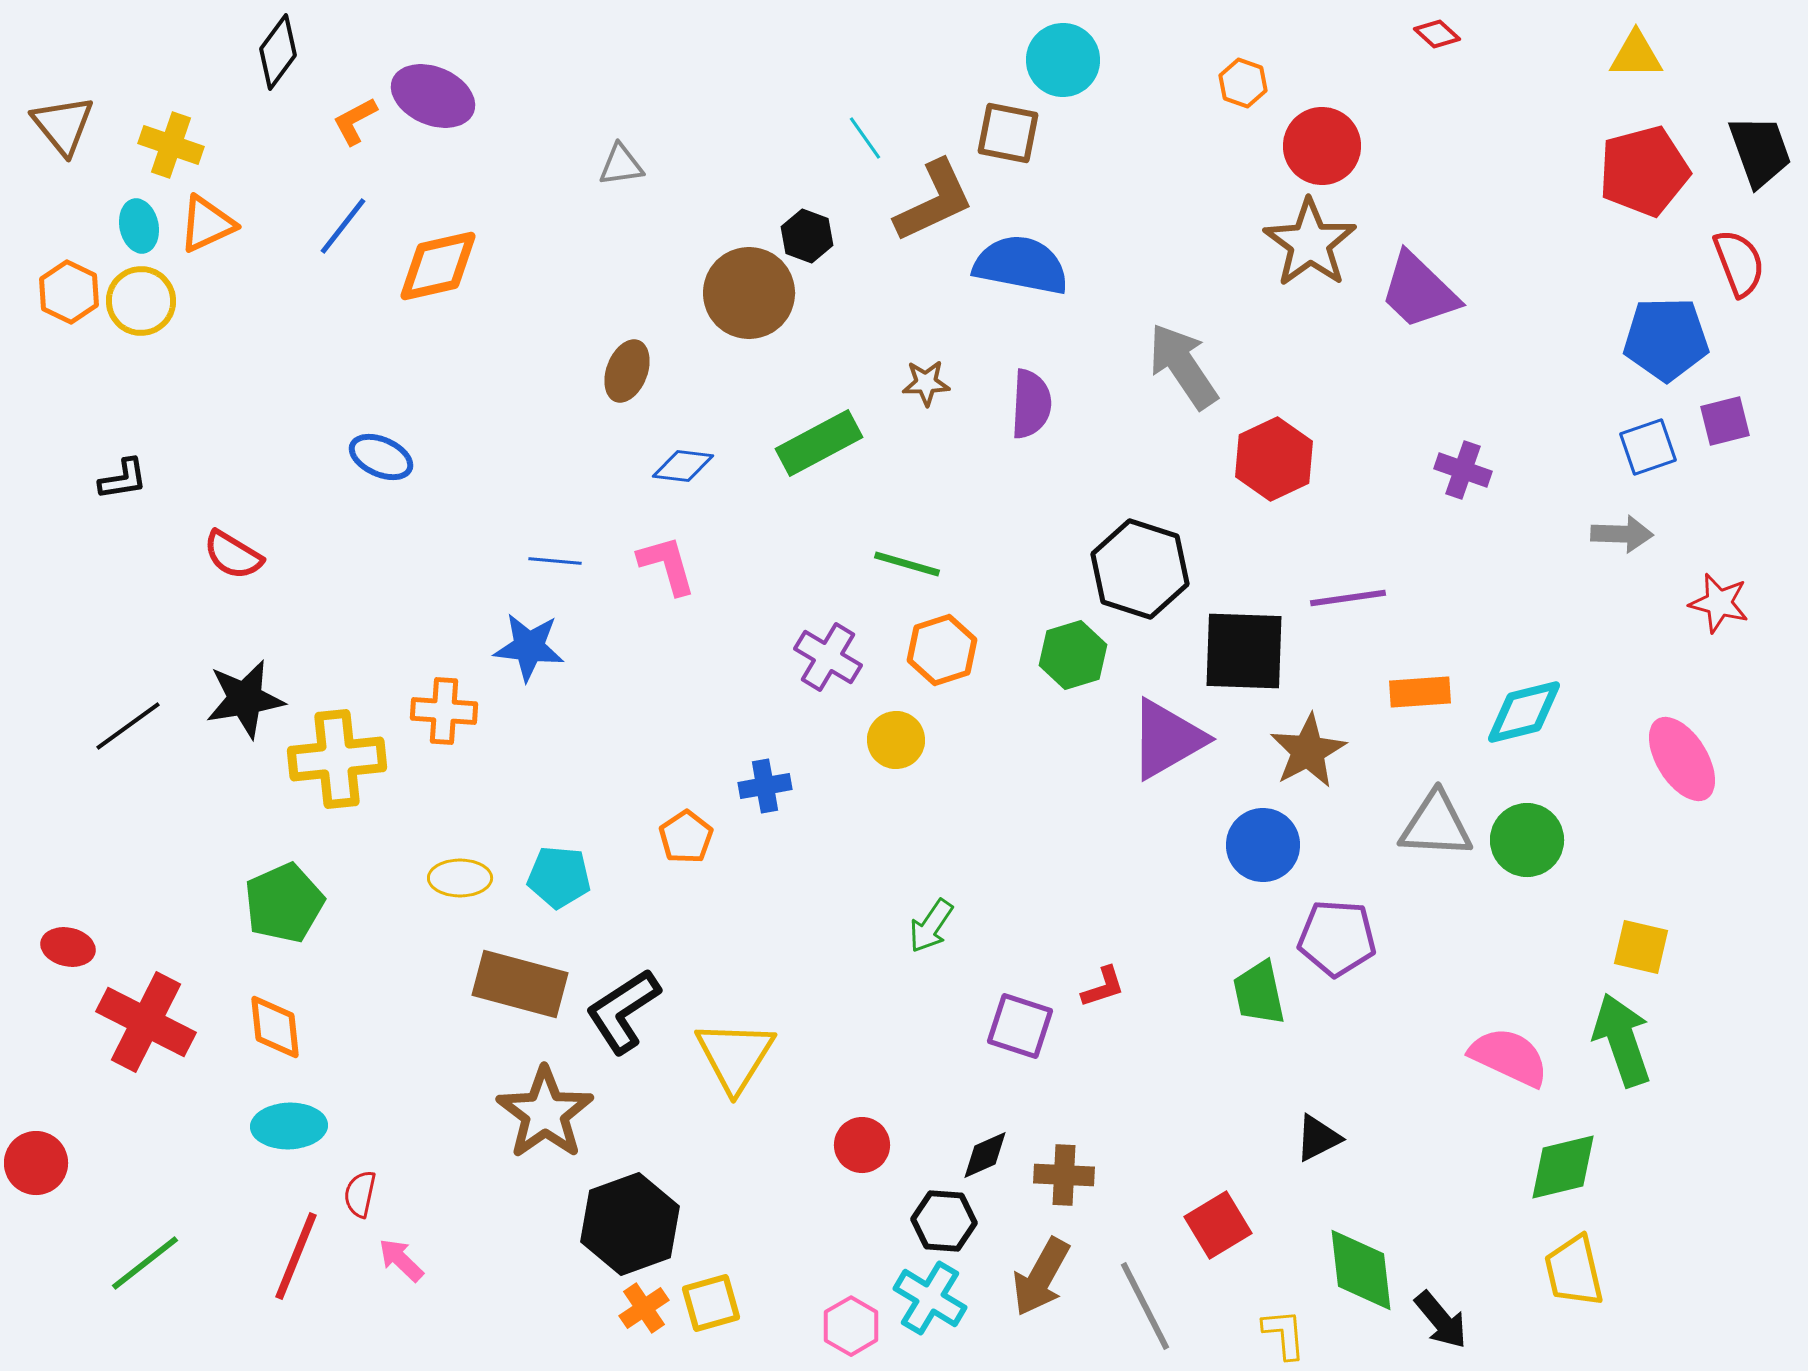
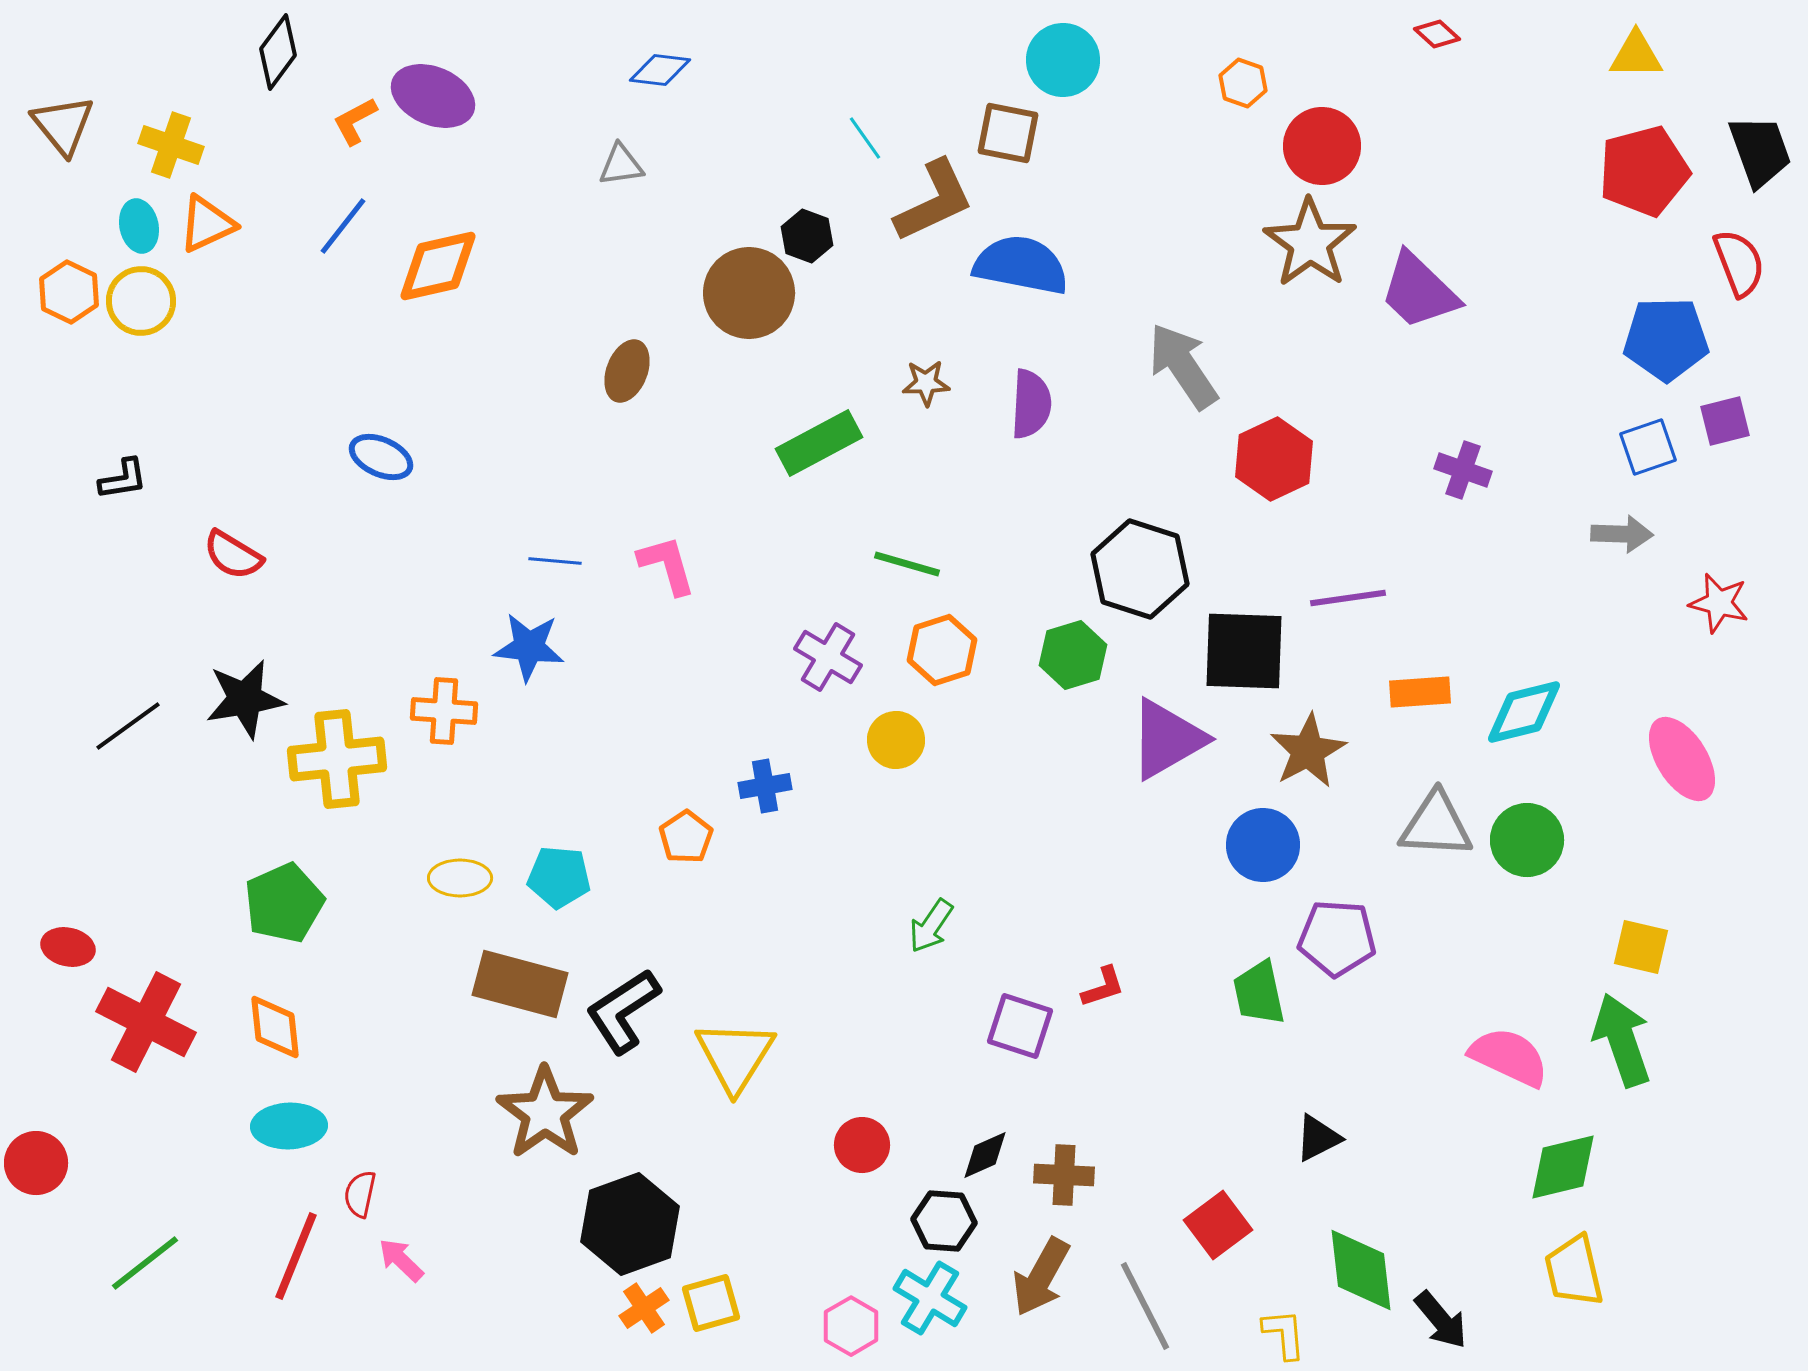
blue diamond at (683, 466): moved 23 px left, 396 px up
red square at (1218, 1225): rotated 6 degrees counterclockwise
